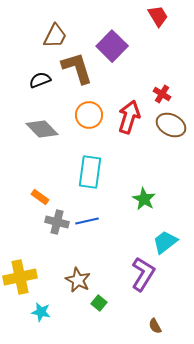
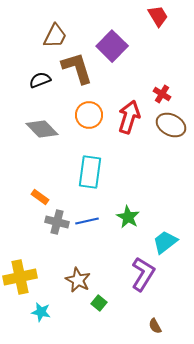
green star: moved 16 px left, 18 px down
